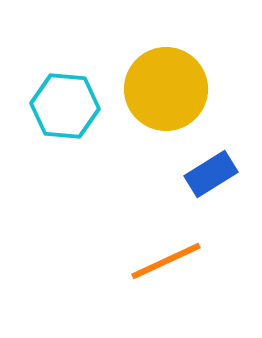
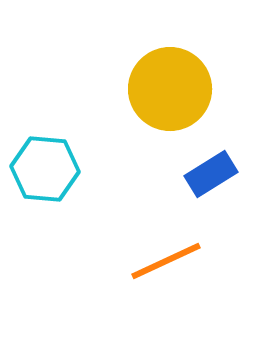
yellow circle: moved 4 px right
cyan hexagon: moved 20 px left, 63 px down
